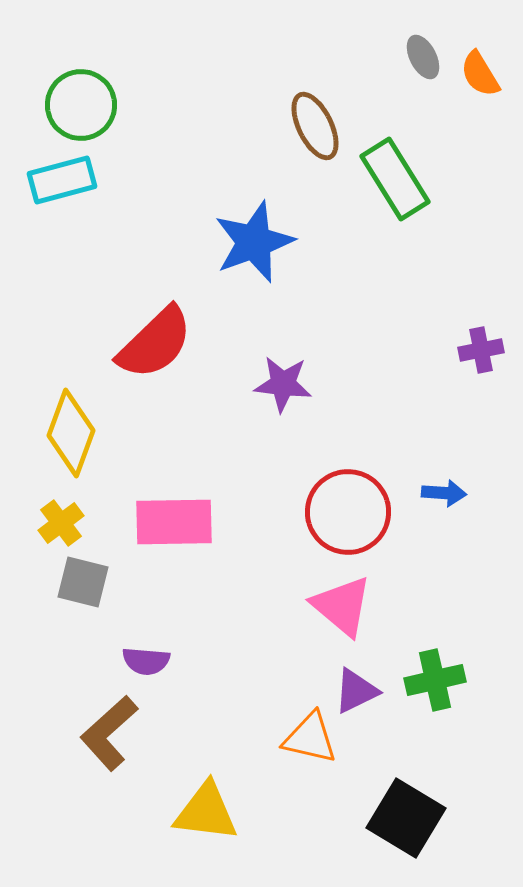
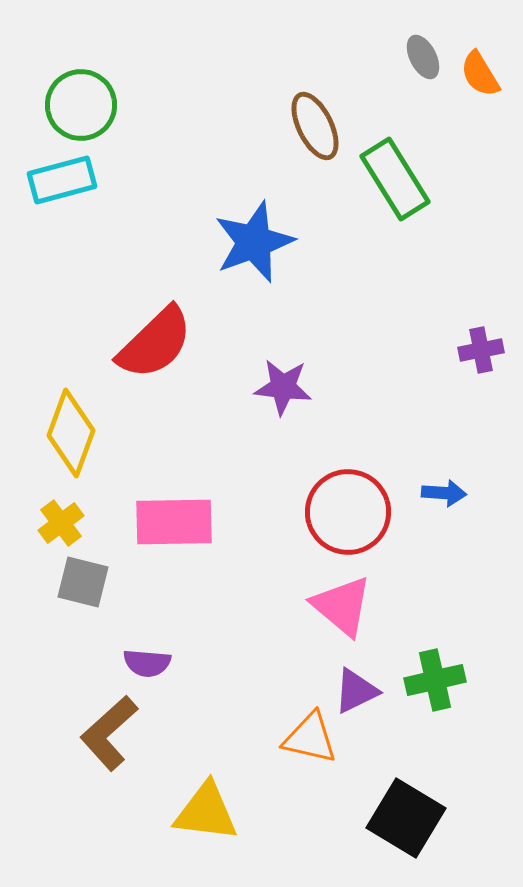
purple star: moved 3 px down
purple semicircle: moved 1 px right, 2 px down
